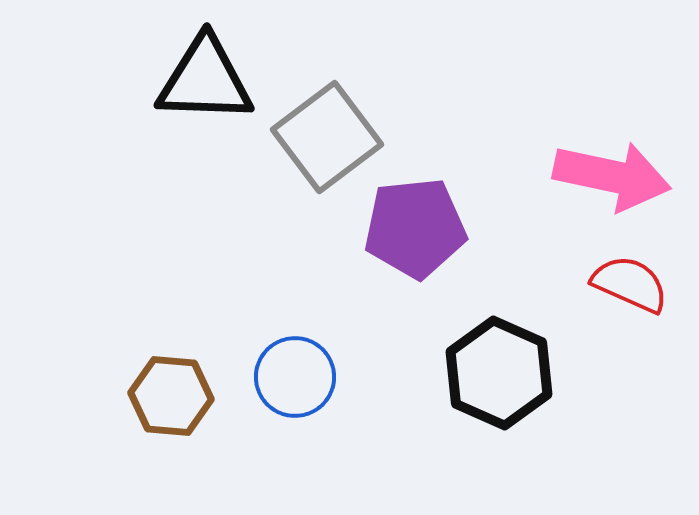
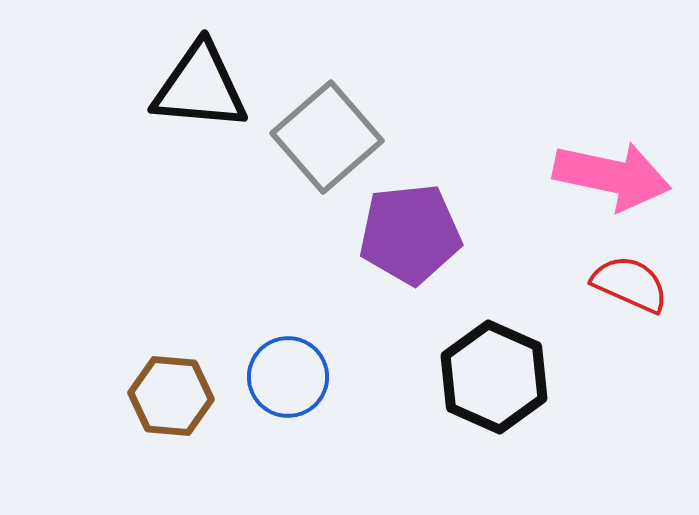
black triangle: moved 5 px left, 7 px down; rotated 3 degrees clockwise
gray square: rotated 4 degrees counterclockwise
purple pentagon: moved 5 px left, 6 px down
black hexagon: moved 5 px left, 4 px down
blue circle: moved 7 px left
